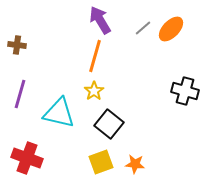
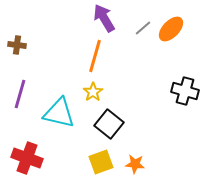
purple arrow: moved 4 px right, 2 px up
yellow star: moved 1 px left, 1 px down
